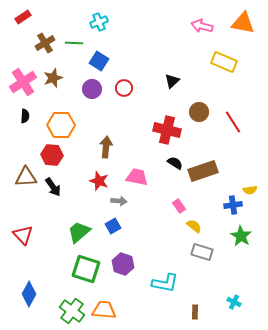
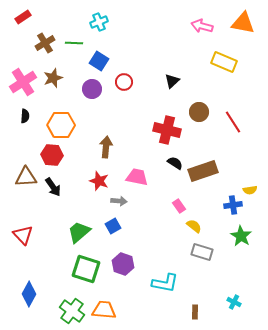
red circle at (124, 88): moved 6 px up
